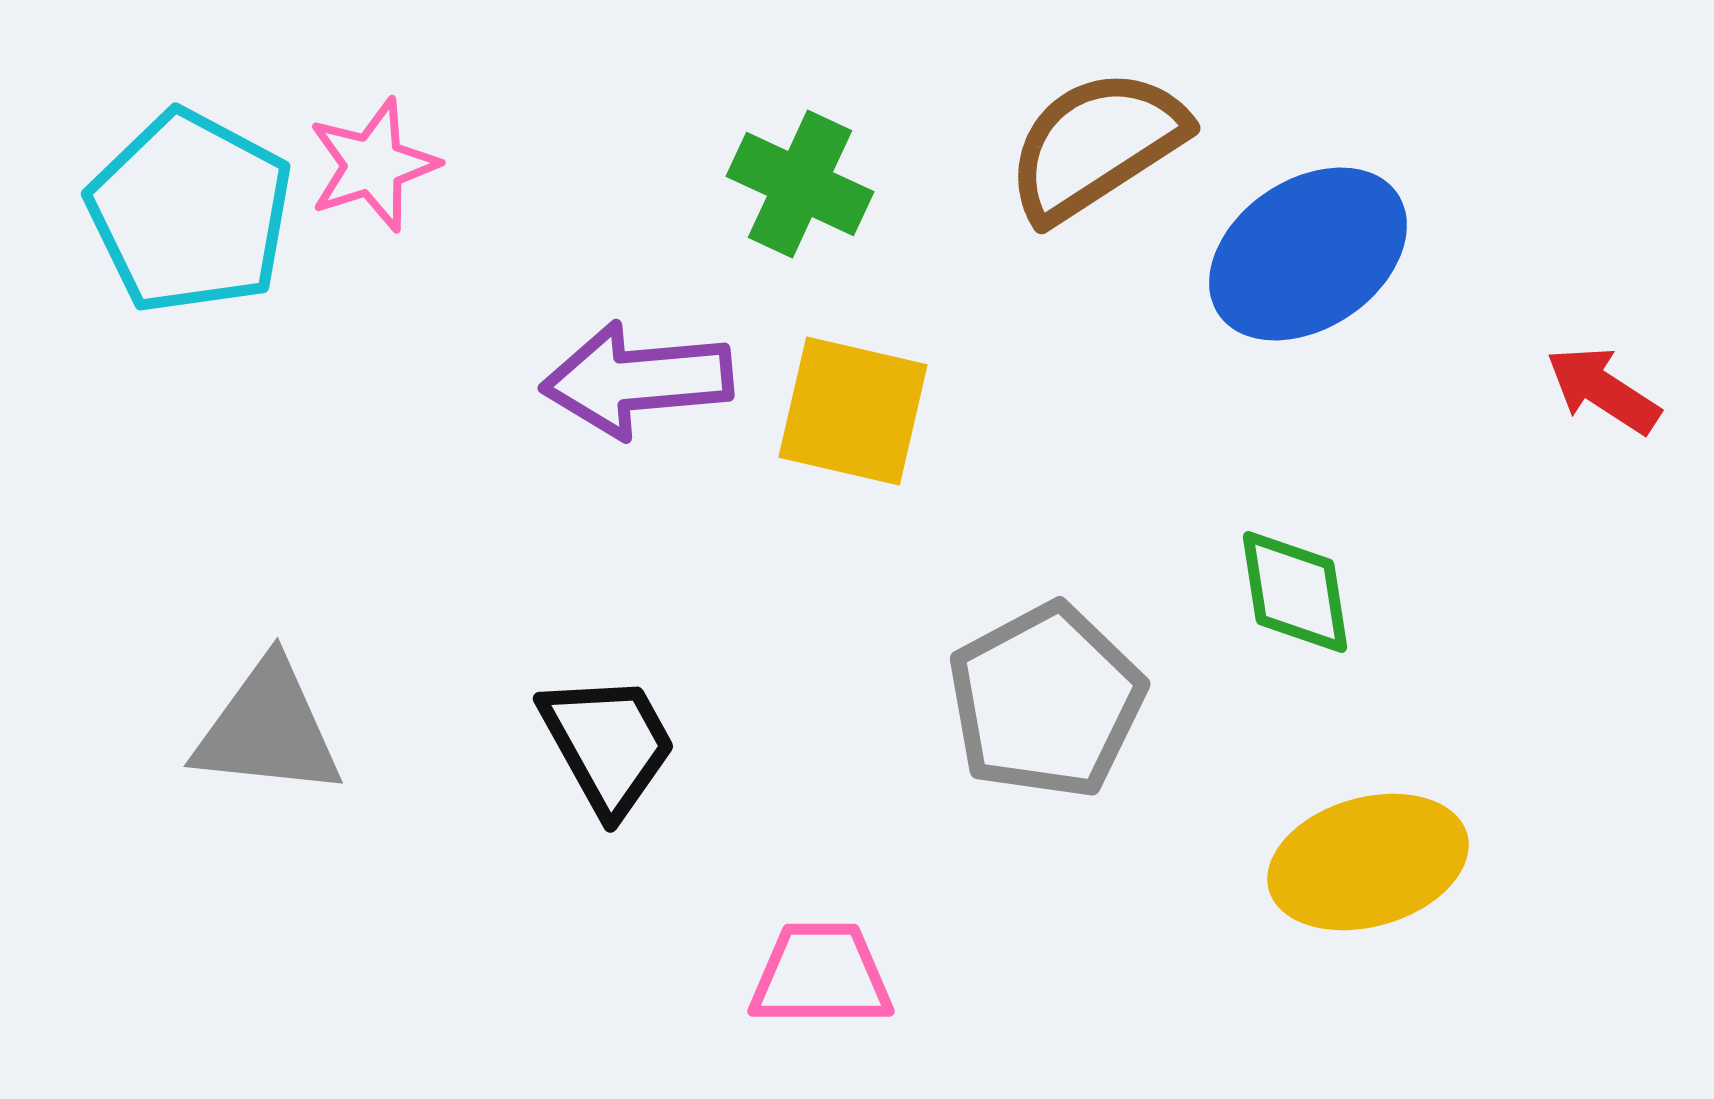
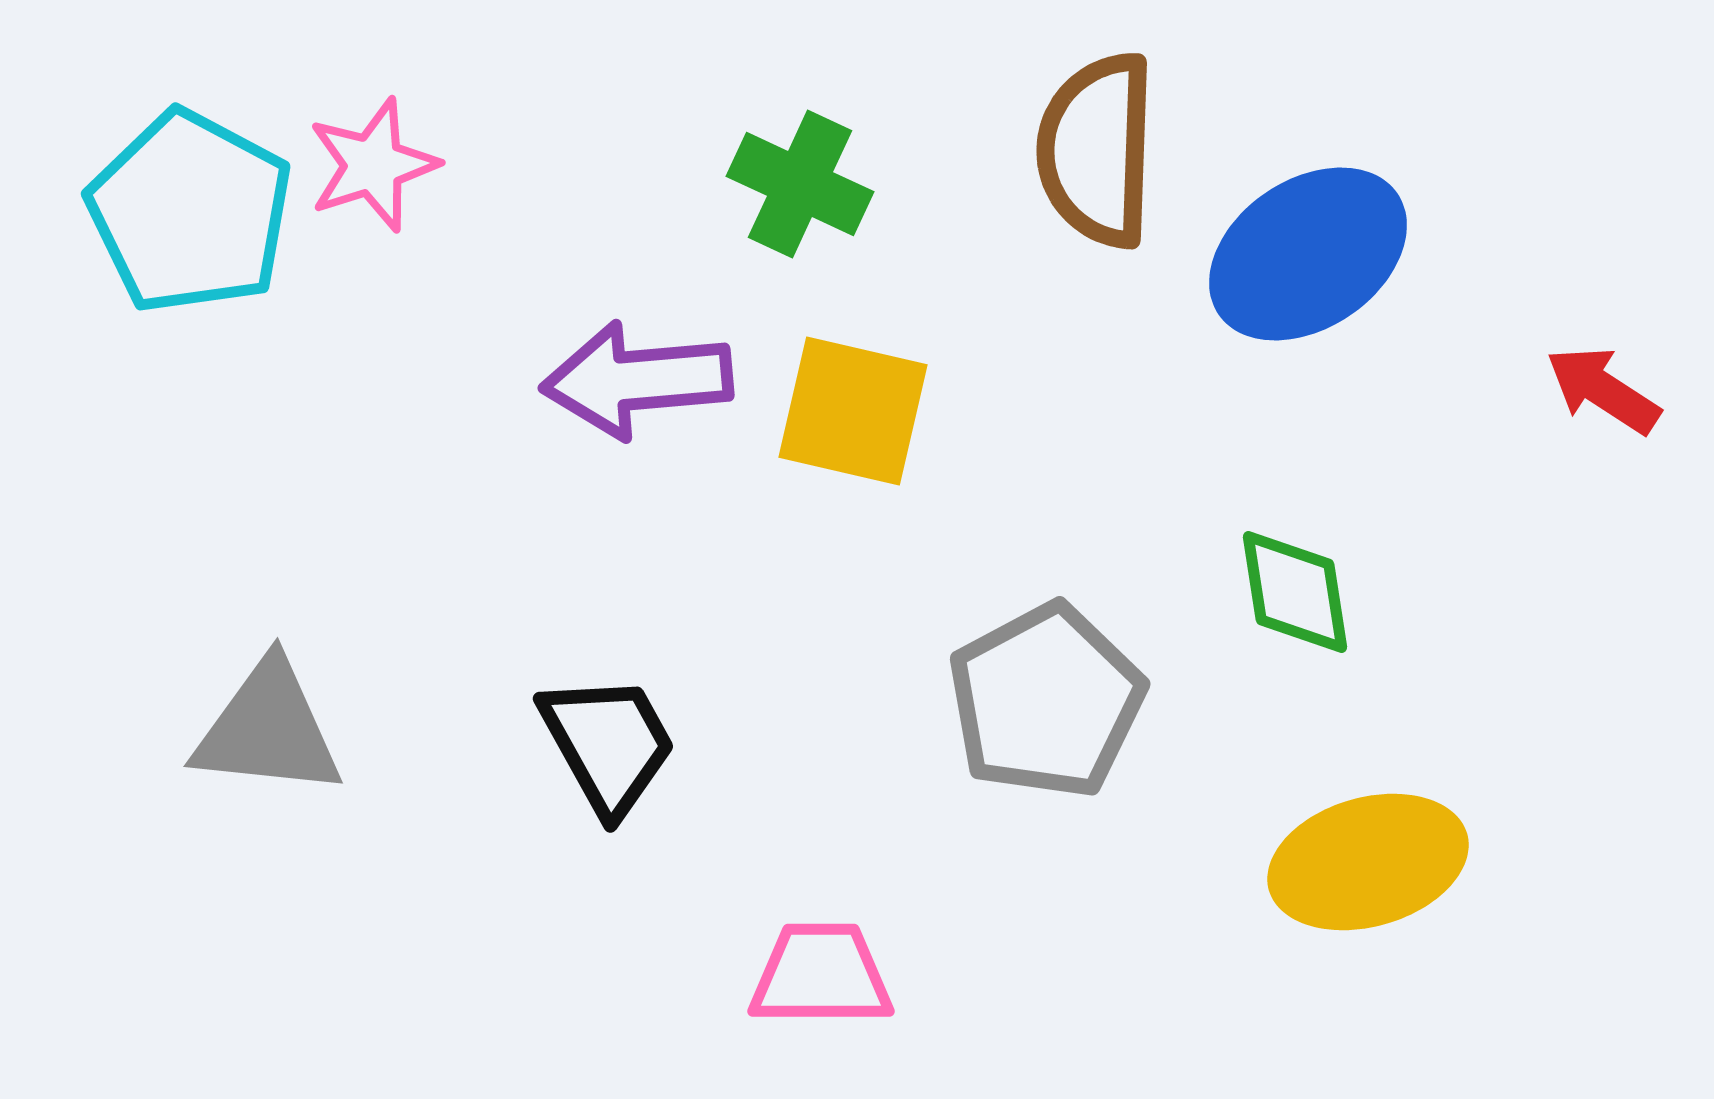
brown semicircle: moved 1 px right, 5 px down; rotated 55 degrees counterclockwise
